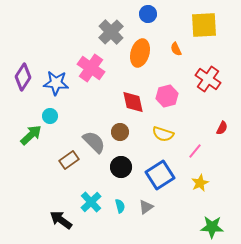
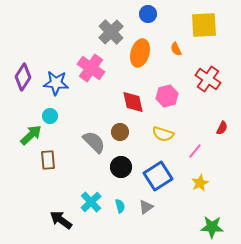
brown rectangle: moved 21 px left; rotated 60 degrees counterclockwise
blue square: moved 2 px left, 1 px down
